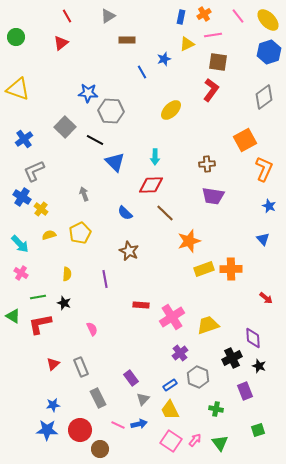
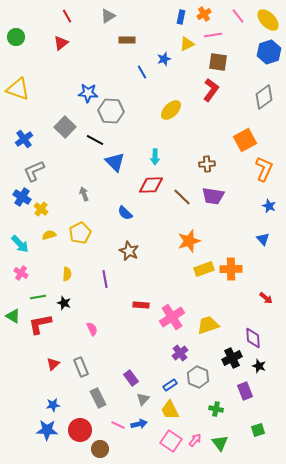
brown line at (165, 213): moved 17 px right, 16 px up
